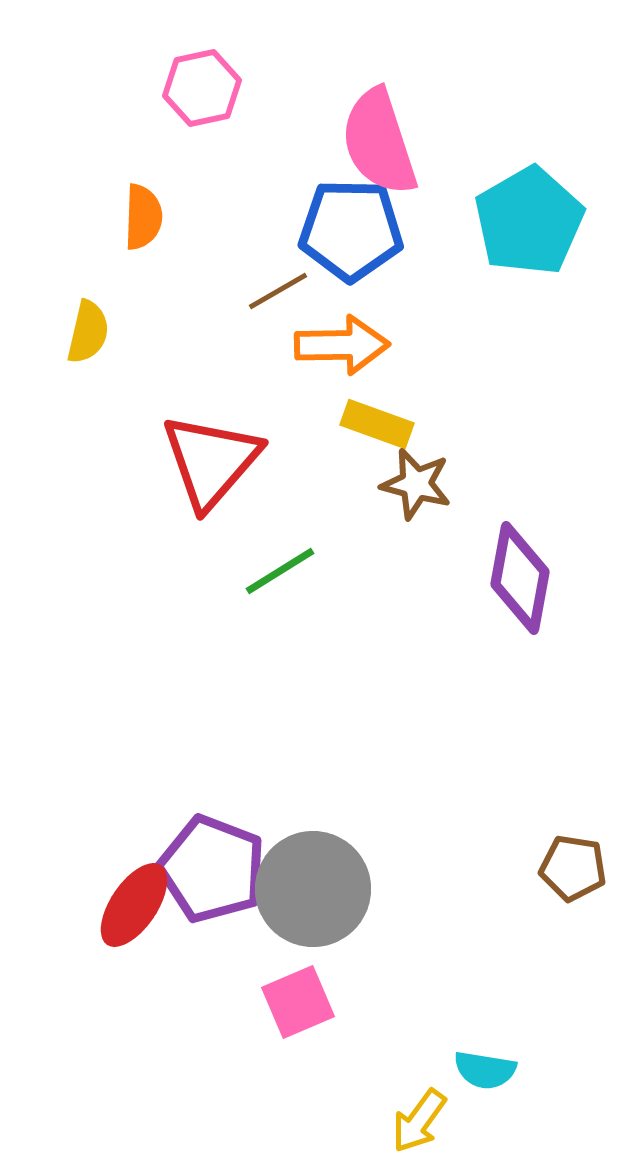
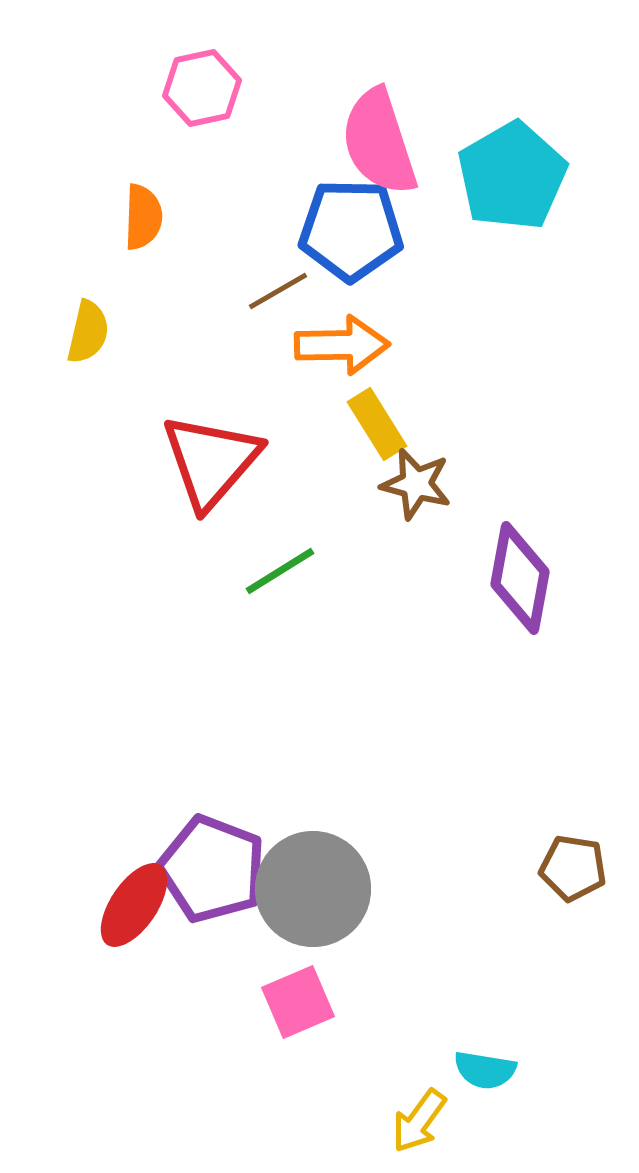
cyan pentagon: moved 17 px left, 45 px up
yellow rectangle: rotated 38 degrees clockwise
